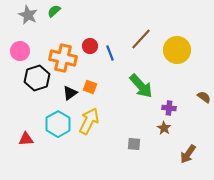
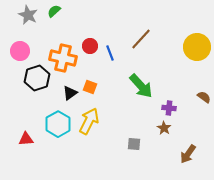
yellow circle: moved 20 px right, 3 px up
